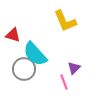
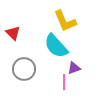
red triangle: moved 2 px up; rotated 28 degrees clockwise
cyan semicircle: moved 21 px right, 8 px up
purple triangle: rotated 24 degrees clockwise
pink line: rotated 21 degrees clockwise
